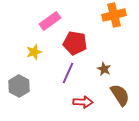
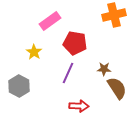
yellow star: rotated 21 degrees counterclockwise
brown star: rotated 24 degrees counterclockwise
brown semicircle: moved 3 px left, 7 px up
red arrow: moved 4 px left, 4 px down
